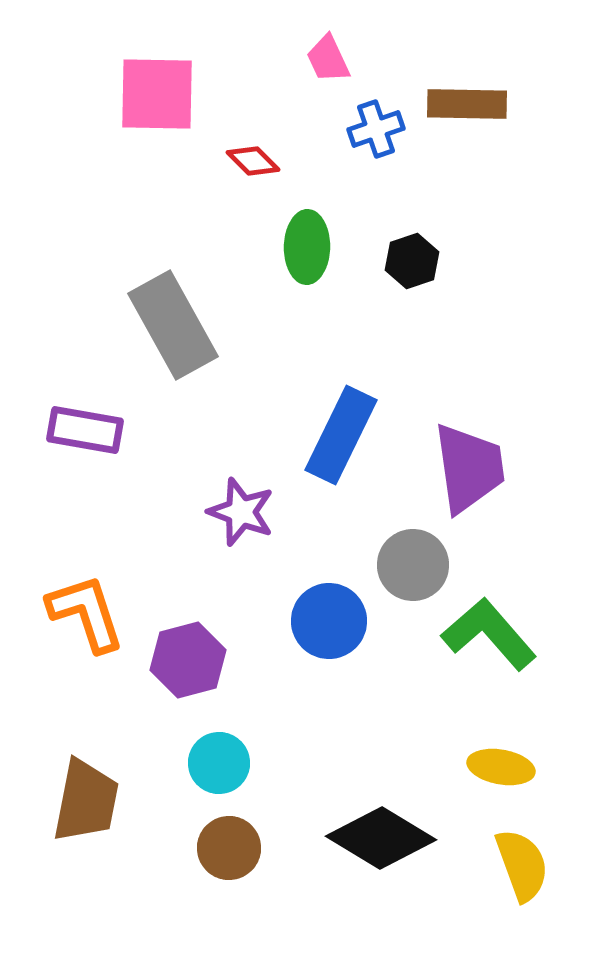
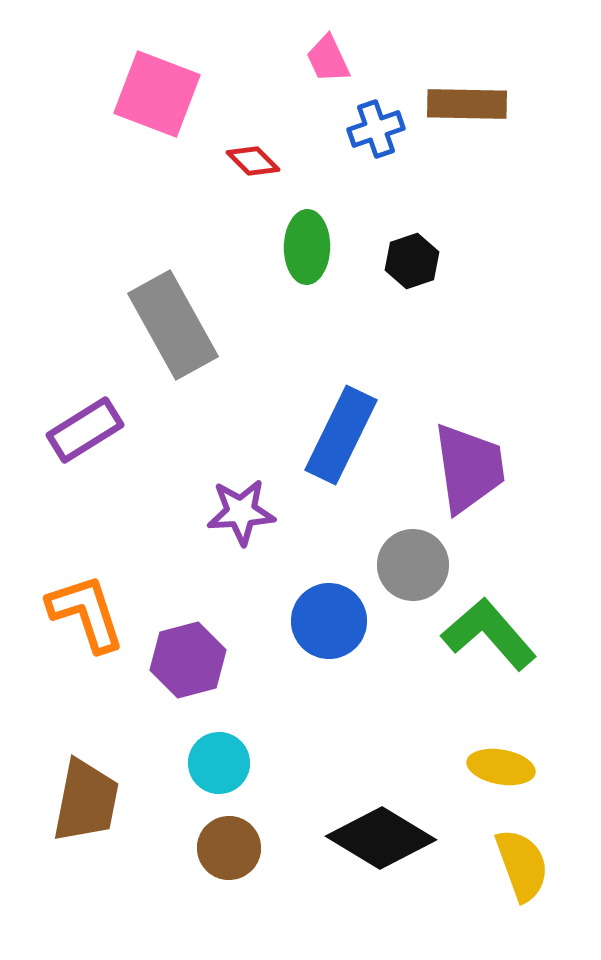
pink square: rotated 20 degrees clockwise
purple rectangle: rotated 42 degrees counterclockwise
purple star: rotated 24 degrees counterclockwise
